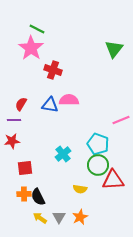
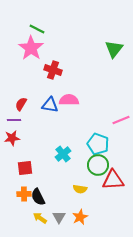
red star: moved 3 px up
